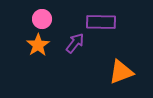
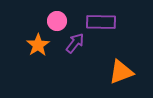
pink circle: moved 15 px right, 2 px down
